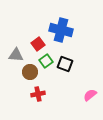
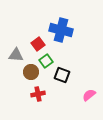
black square: moved 3 px left, 11 px down
brown circle: moved 1 px right
pink semicircle: moved 1 px left
